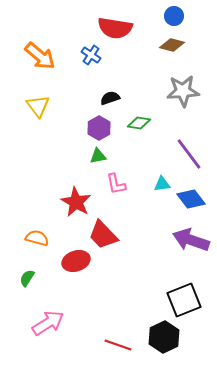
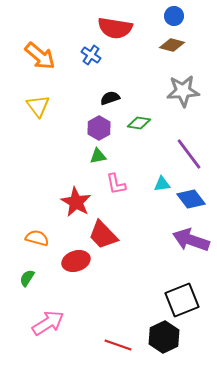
black square: moved 2 px left
